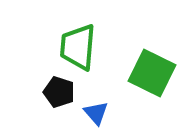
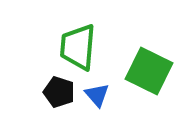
green square: moved 3 px left, 2 px up
blue triangle: moved 1 px right, 18 px up
